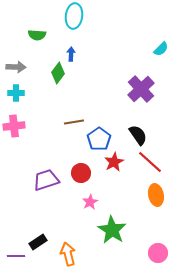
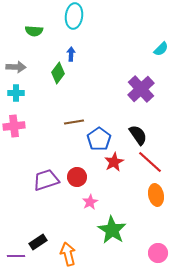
green semicircle: moved 3 px left, 4 px up
red circle: moved 4 px left, 4 px down
